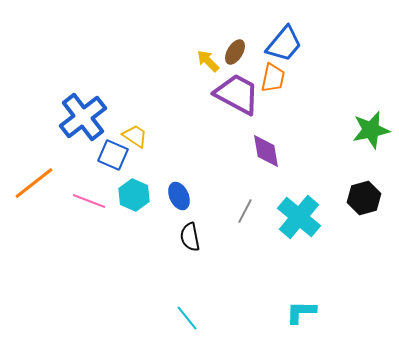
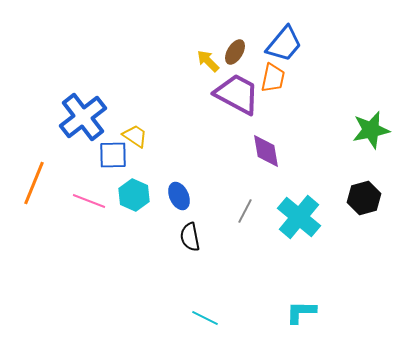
blue square: rotated 24 degrees counterclockwise
orange line: rotated 30 degrees counterclockwise
cyan line: moved 18 px right; rotated 24 degrees counterclockwise
